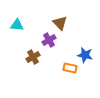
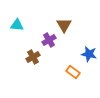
brown triangle: moved 4 px right, 2 px down; rotated 14 degrees clockwise
blue star: moved 4 px right, 1 px up
orange rectangle: moved 3 px right, 4 px down; rotated 24 degrees clockwise
